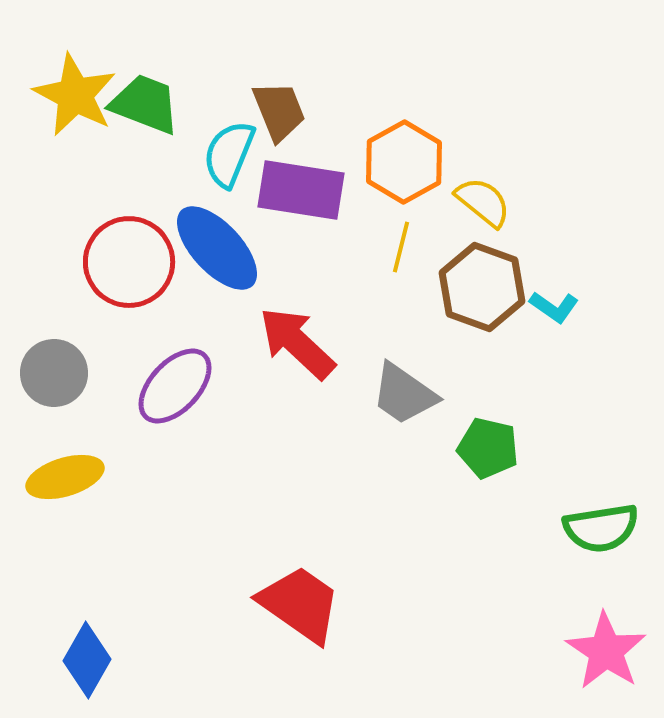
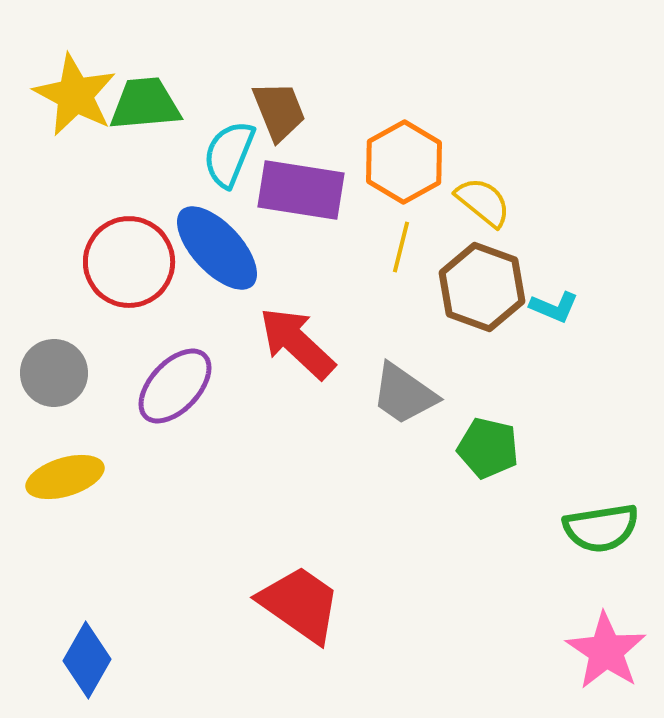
green trapezoid: rotated 26 degrees counterclockwise
cyan L-shape: rotated 12 degrees counterclockwise
